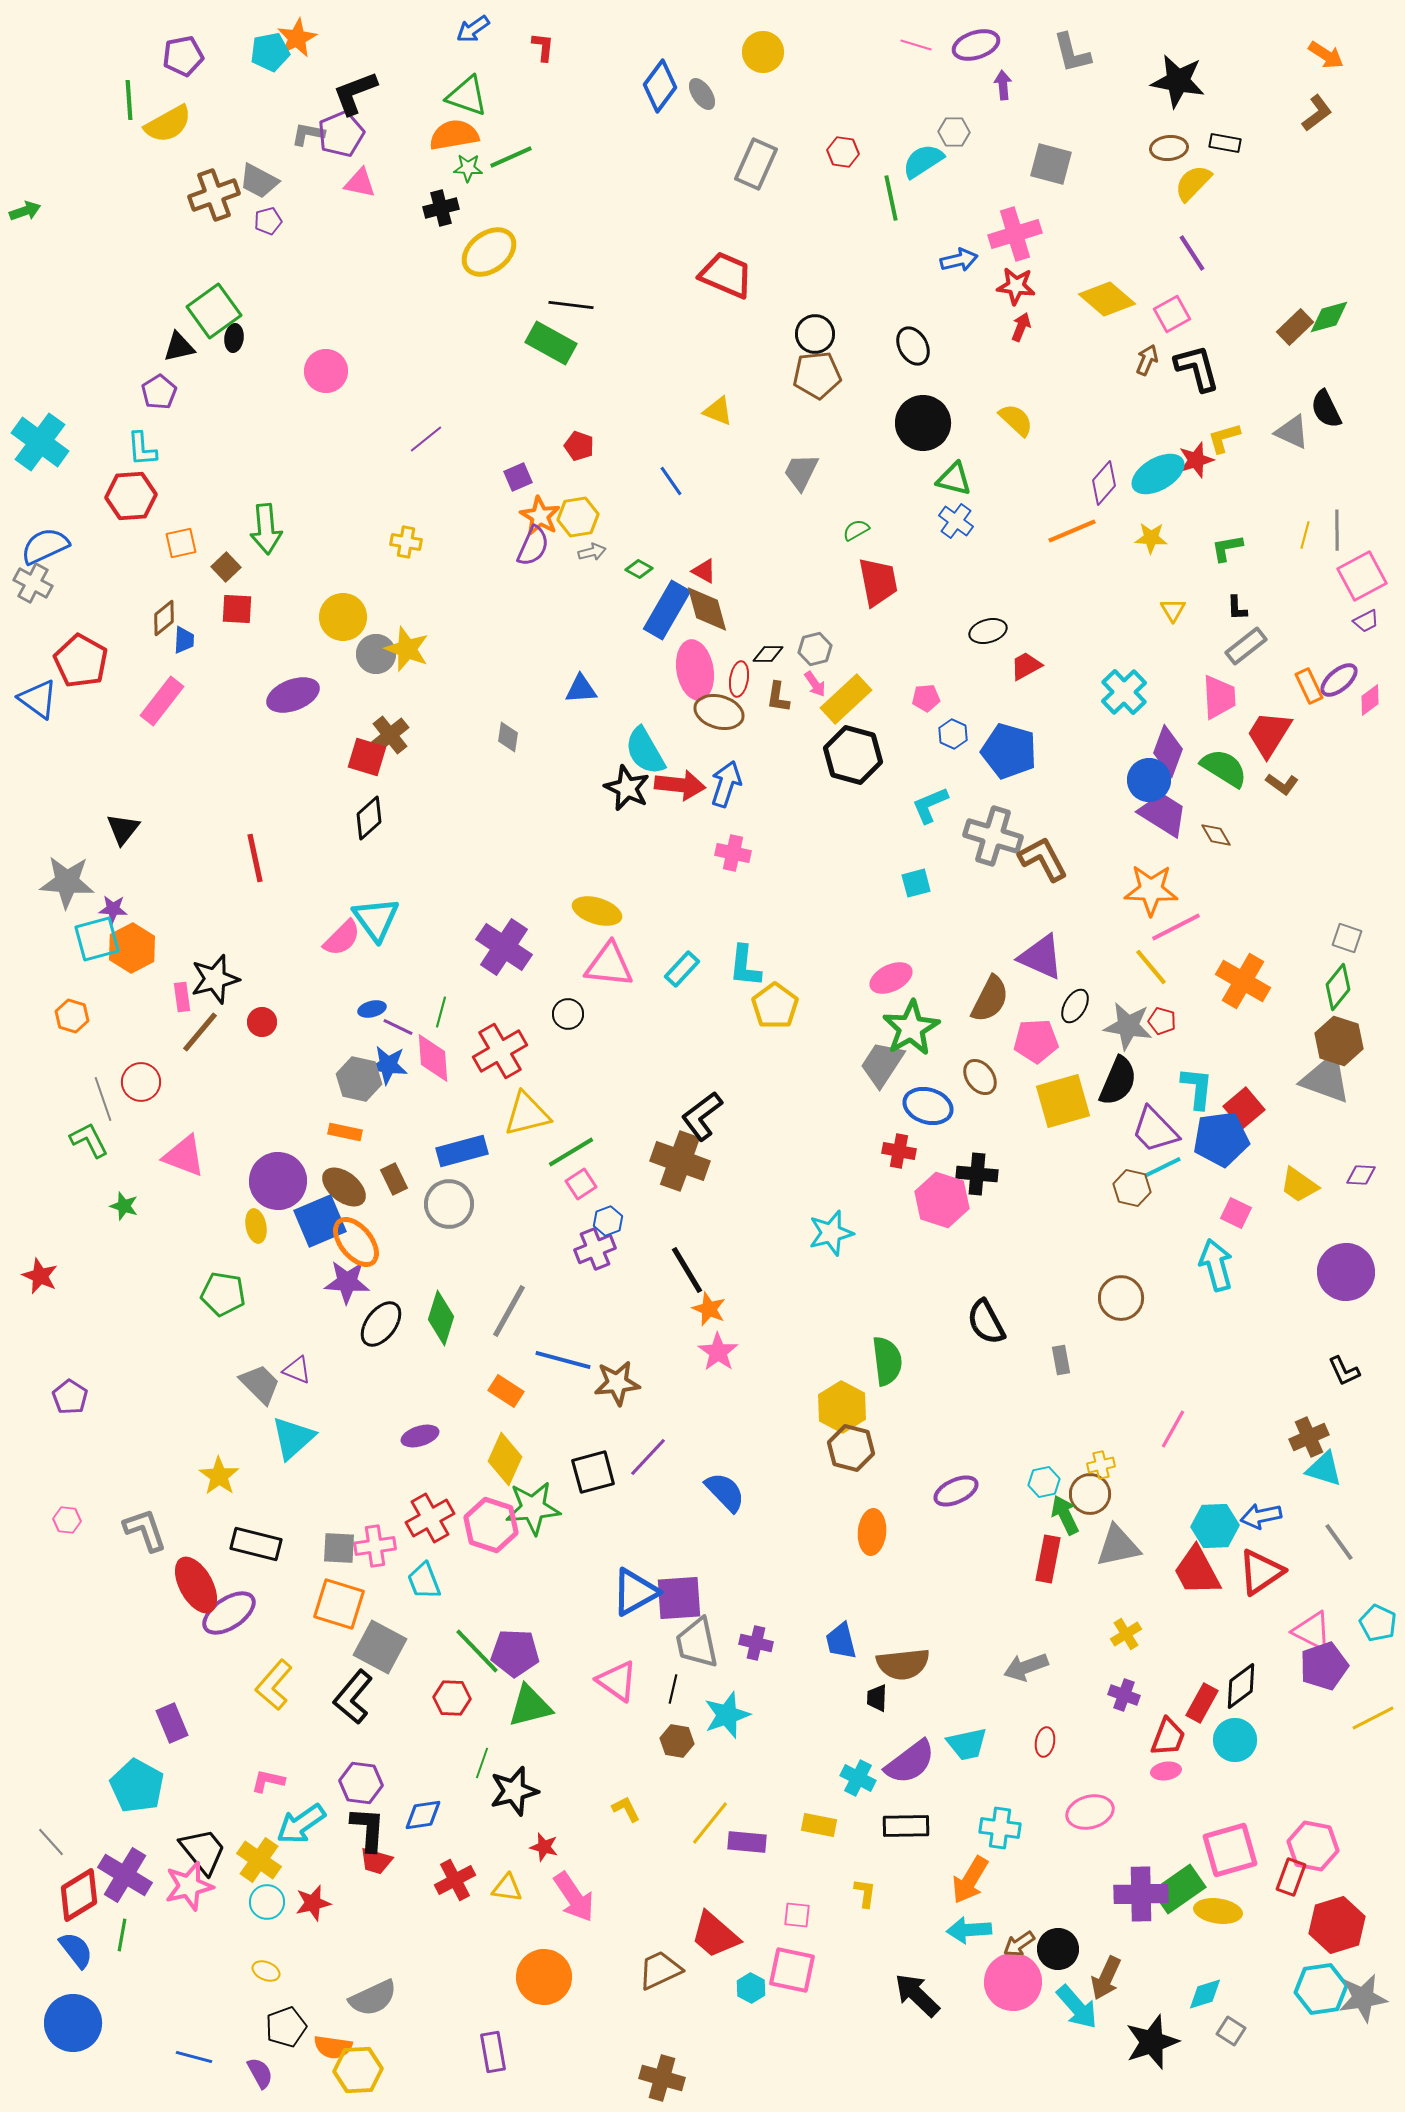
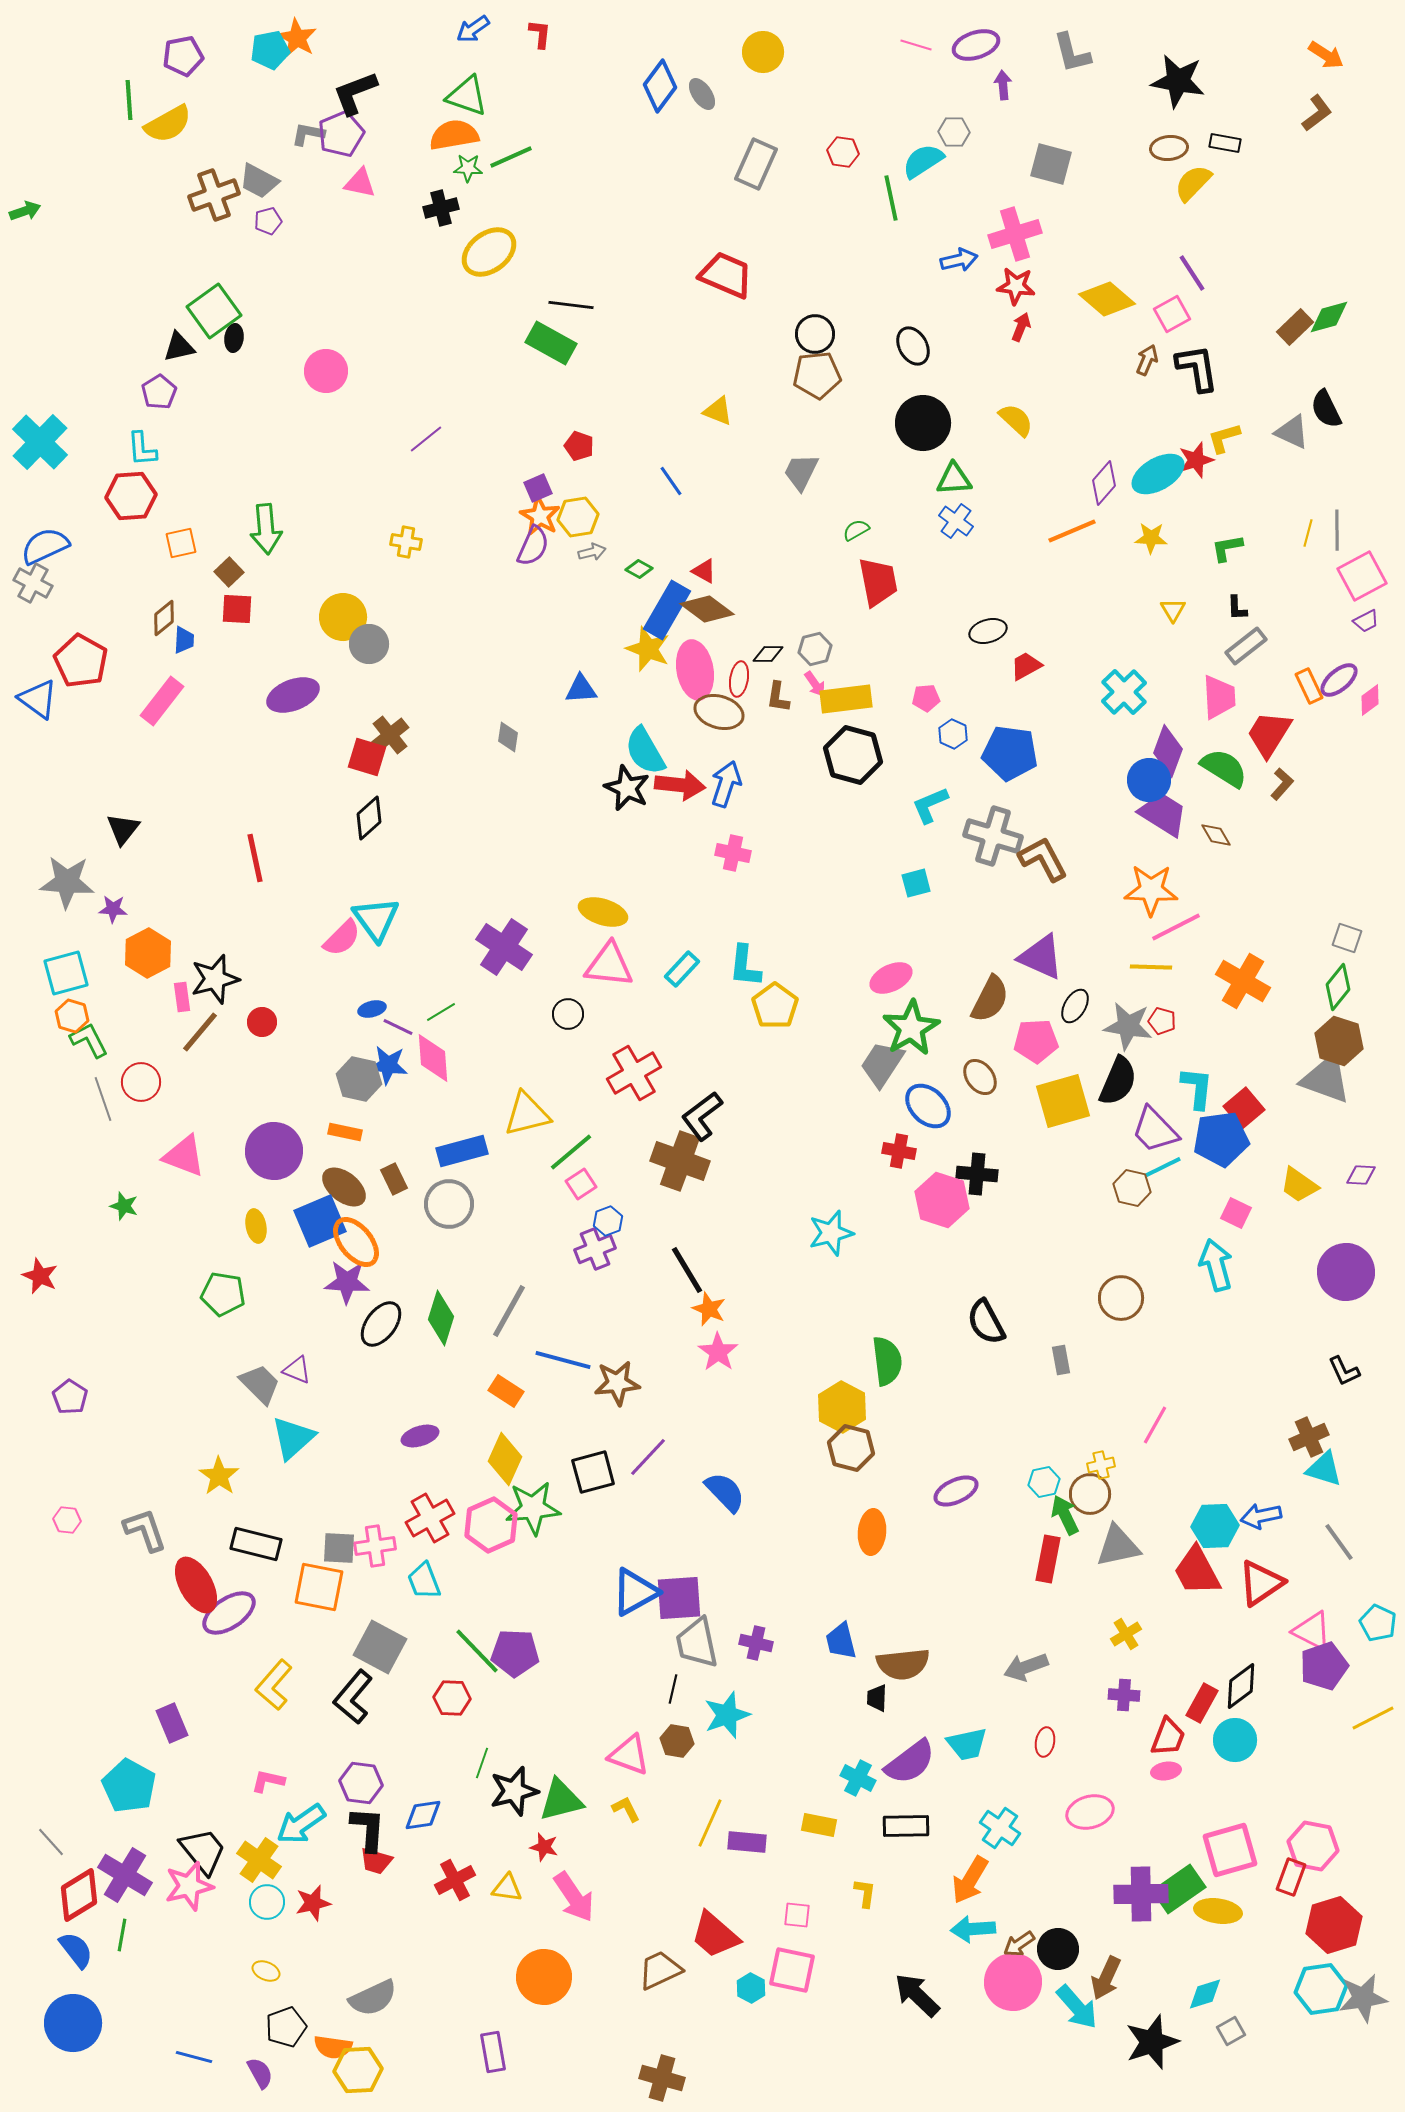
orange star at (297, 38): rotated 15 degrees counterclockwise
red L-shape at (543, 47): moved 3 px left, 13 px up
cyan pentagon at (270, 52): moved 2 px up
purple line at (1192, 253): moved 20 px down
black L-shape at (1197, 368): rotated 6 degrees clockwise
cyan cross at (40, 442): rotated 8 degrees clockwise
purple square at (518, 477): moved 20 px right, 11 px down
green triangle at (954, 479): rotated 18 degrees counterclockwise
yellow line at (1305, 535): moved 3 px right, 2 px up
brown square at (226, 567): moved 3 px right, 5 px down
brown diamond at (707, 609): rotated 38 degrees counterclockwise
yellow star at (407, 649): moved 241 px right
gray circle at (376, 654): moved 7 px left, 10 px up
yellow rectangle at (846, 699): rotated 36 degrees clockwise
blue pentagon at (1009, 751): moved 1 px right, 2 px down; rotated 8 degrees counterclockwise
brown L-shape at (1282, 784): rotated 84 degrees counterclockwise
yellow ellipse at (597, 911): moved 6 px right, 1 px down
cyan square at (97, 939): moved 31 px left, 34 px down
orange hexagon at (132, 948): moved 16 px right, 5 px down
yellow line at (1151, 967): rotated 48 degrees counterclockwise
green line at (441, 1012): rotated 44 degrees clockwise
red cross at (500, 1051): moved 134 px right, 22 px down
blue ellipse at (928, 1106): rotated 27 degrees clockwise
green L-shape at (89, 1140): moved 100 px up
green line at (571, 1152): rotated 9 degrees counterclockwise
purple circle at (278, 1181): moved 4 px left, 30 px up
pink line at (1173, 1429): moved 18 px left, 4 px up
pink hexagon at (491, 1525): rotated 18 degrees clockwise
red triangle at (1261, 1572): moved 11 px down
orange square at (339, 1604): moved 20 px left, 17 px up; rotated 6 degrees counterclockwise
pink triangle at (617, 1681): moved 12 px right, 74 px down; rotated 15 degrees counterclockwise
purple cross at (1124, 1695): rotated 16 degrees counterclockwise
green triangle at (530, 1706): moved 31 px right, 94 px down
cyan pentagon at (137, 1786): moved 8 px left
yellow line at (710, 1823): rotated 15 degrees counterclockwise
cyan cross at (1000, 1828): rotated 27 degrees clockwise
red hexagon at (1337, 1925): moved 3 px left
cyan arrow at (969, 1930): moved 4 px right, 1 px up
gray square at (1231, 2031): rotated 28 degrees clockwise
